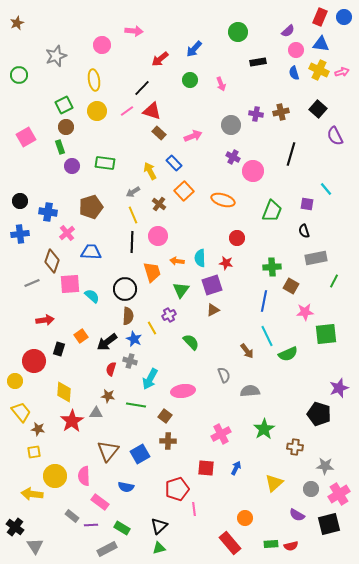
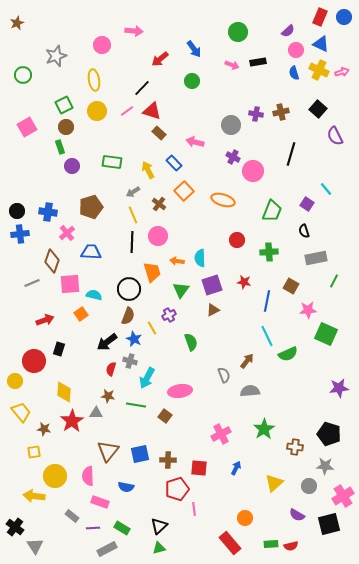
blue triangle at (321, 44): rotated 18 degrees clockwise
blue arrow at (194, 49): rotated 78 degrees counterclockwise
green circle at (19, 75): moved 4 px right
green circle at (190, 80): moved 2 px right, 1 px down
pink arrow at (221, 84): moved 11 px right, 19 px up; rotated 48 degrees counterclockwise
pink arrow at (193, 136): moved 2 px right, 6 px down; rotated 144 degrees counterclockwise
pink square at (26, 137): moved 1 px right, 10 px up
green rectangle at (105, 163): moved 7 px right, 1 px up
yellow arrow at (150, 171): moved 2 px left, 1 px up
black circle at (20, 201): moved 3 px left, 10 px down
purple square at (307, 204): rotated 24 degrees clockwise
red circle at (237, 238): moved 2 px down
red star at (226, 263): moved 18 px right, 19 px down
green cross at (272, 267): moved 3 px left, 15 px up
black circle at (125, 289): moved 4 px right
cyan semicircle at (92, 296): moved 2 px right, 1 px up; rotated 28 degrees counterclockwise
blue line at (264, 301): moved 3 px right
pink star at (305, 312): moved 3 px right, 2 px up
brown semicircle at (128, 316): rotated 18 degrees clockwise
red arrow at (45, 320): rotated 12 degrees counterclockwise
green square at (326, 334): rotated 30 degrees clockwise
orange square at (81, 336): moved 22 px up
green semicircle at (191, 342): rotated 24 degrees clockwise
brown arrow at (247, 351): moved 10 px down; rotated 105 degrees counterclockwise
cyan arrow at (150, 379): moved 3 px left, 1 px up
purple star at (339, 388): rotated 12 degrees clockwise
pink ellipse at (183, 391): moved 3 px left
black pentagon at (319, 414): moved 10 px right, 20 px down
brown star at (38, 429): moved 6 px right
brown cross at (168, 441): moved 19 px down
blue square at (140, 454): rotated 18 degrees clockwise
red square at (206, 468): moved 7 px left
pink semicircle at (84, 476): moved 4 px right
gray circle at (311, 489): moved 2 px left, 3 px up
yellow arrow at (32, 494): moved 2 px right, 2 px down
pink cross at (339, 494): moved 4 px right, 2 px down
pink rectangle at (100, 502): rotated 18 degrees counterclockwise
purple line at (91, 525): moved 2 px right, 3 px down
